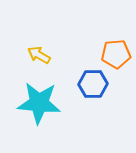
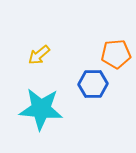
yellow arrow: rotated 70 degrees counterclockwise
cyan star: moved 2 px right, 6 px down
